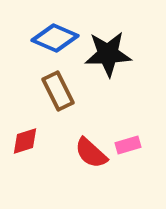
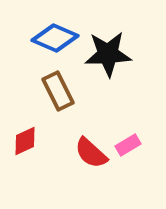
red diamond: rotated 8 degrees counterclockwise
pink rectangle: rotated 15 degrees counterclockwise
